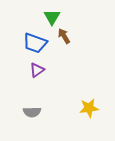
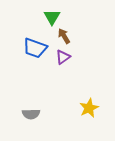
blue trapezoid: moved 5 px down
purple triangle: moved 26 px right, 13 px up
yellow star: rotated 18 degrees counterclockwise
gray semicircle: moved 1 px left, 2 px down
